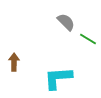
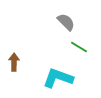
green line: moved 9 px left, 8 px down
cyan L-shape: rotated 24 degrees clockwise
